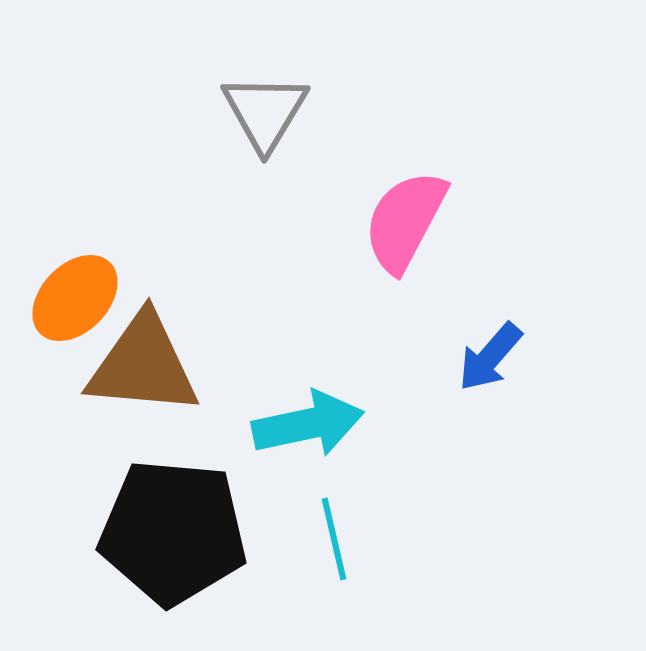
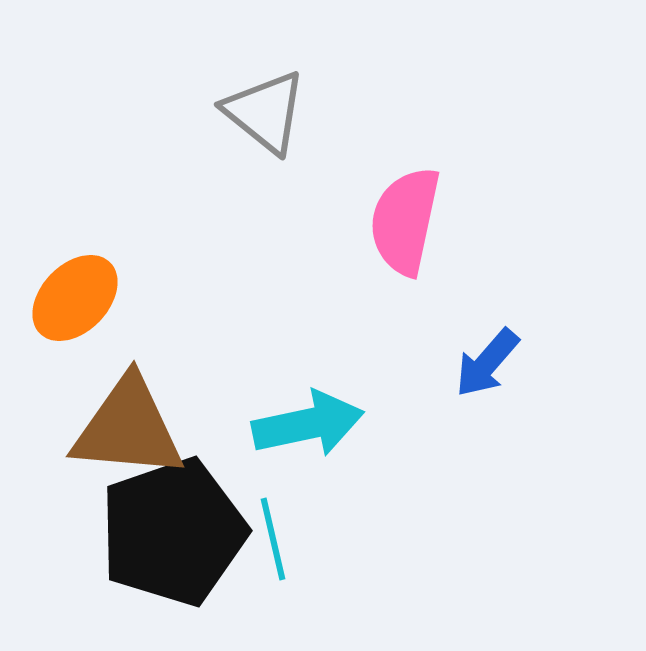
gray triangle: rotated 22 degrees counterclockwise
pink semicircle: rotated 16 degrees counterclockwise
blue arrow: moved 3 px left, 6 px down
brown triangle: moved 15 px left, 63 px down
black pentagon: rotated 24 degrees counterclockwise
cyan line: moved 61 px left
